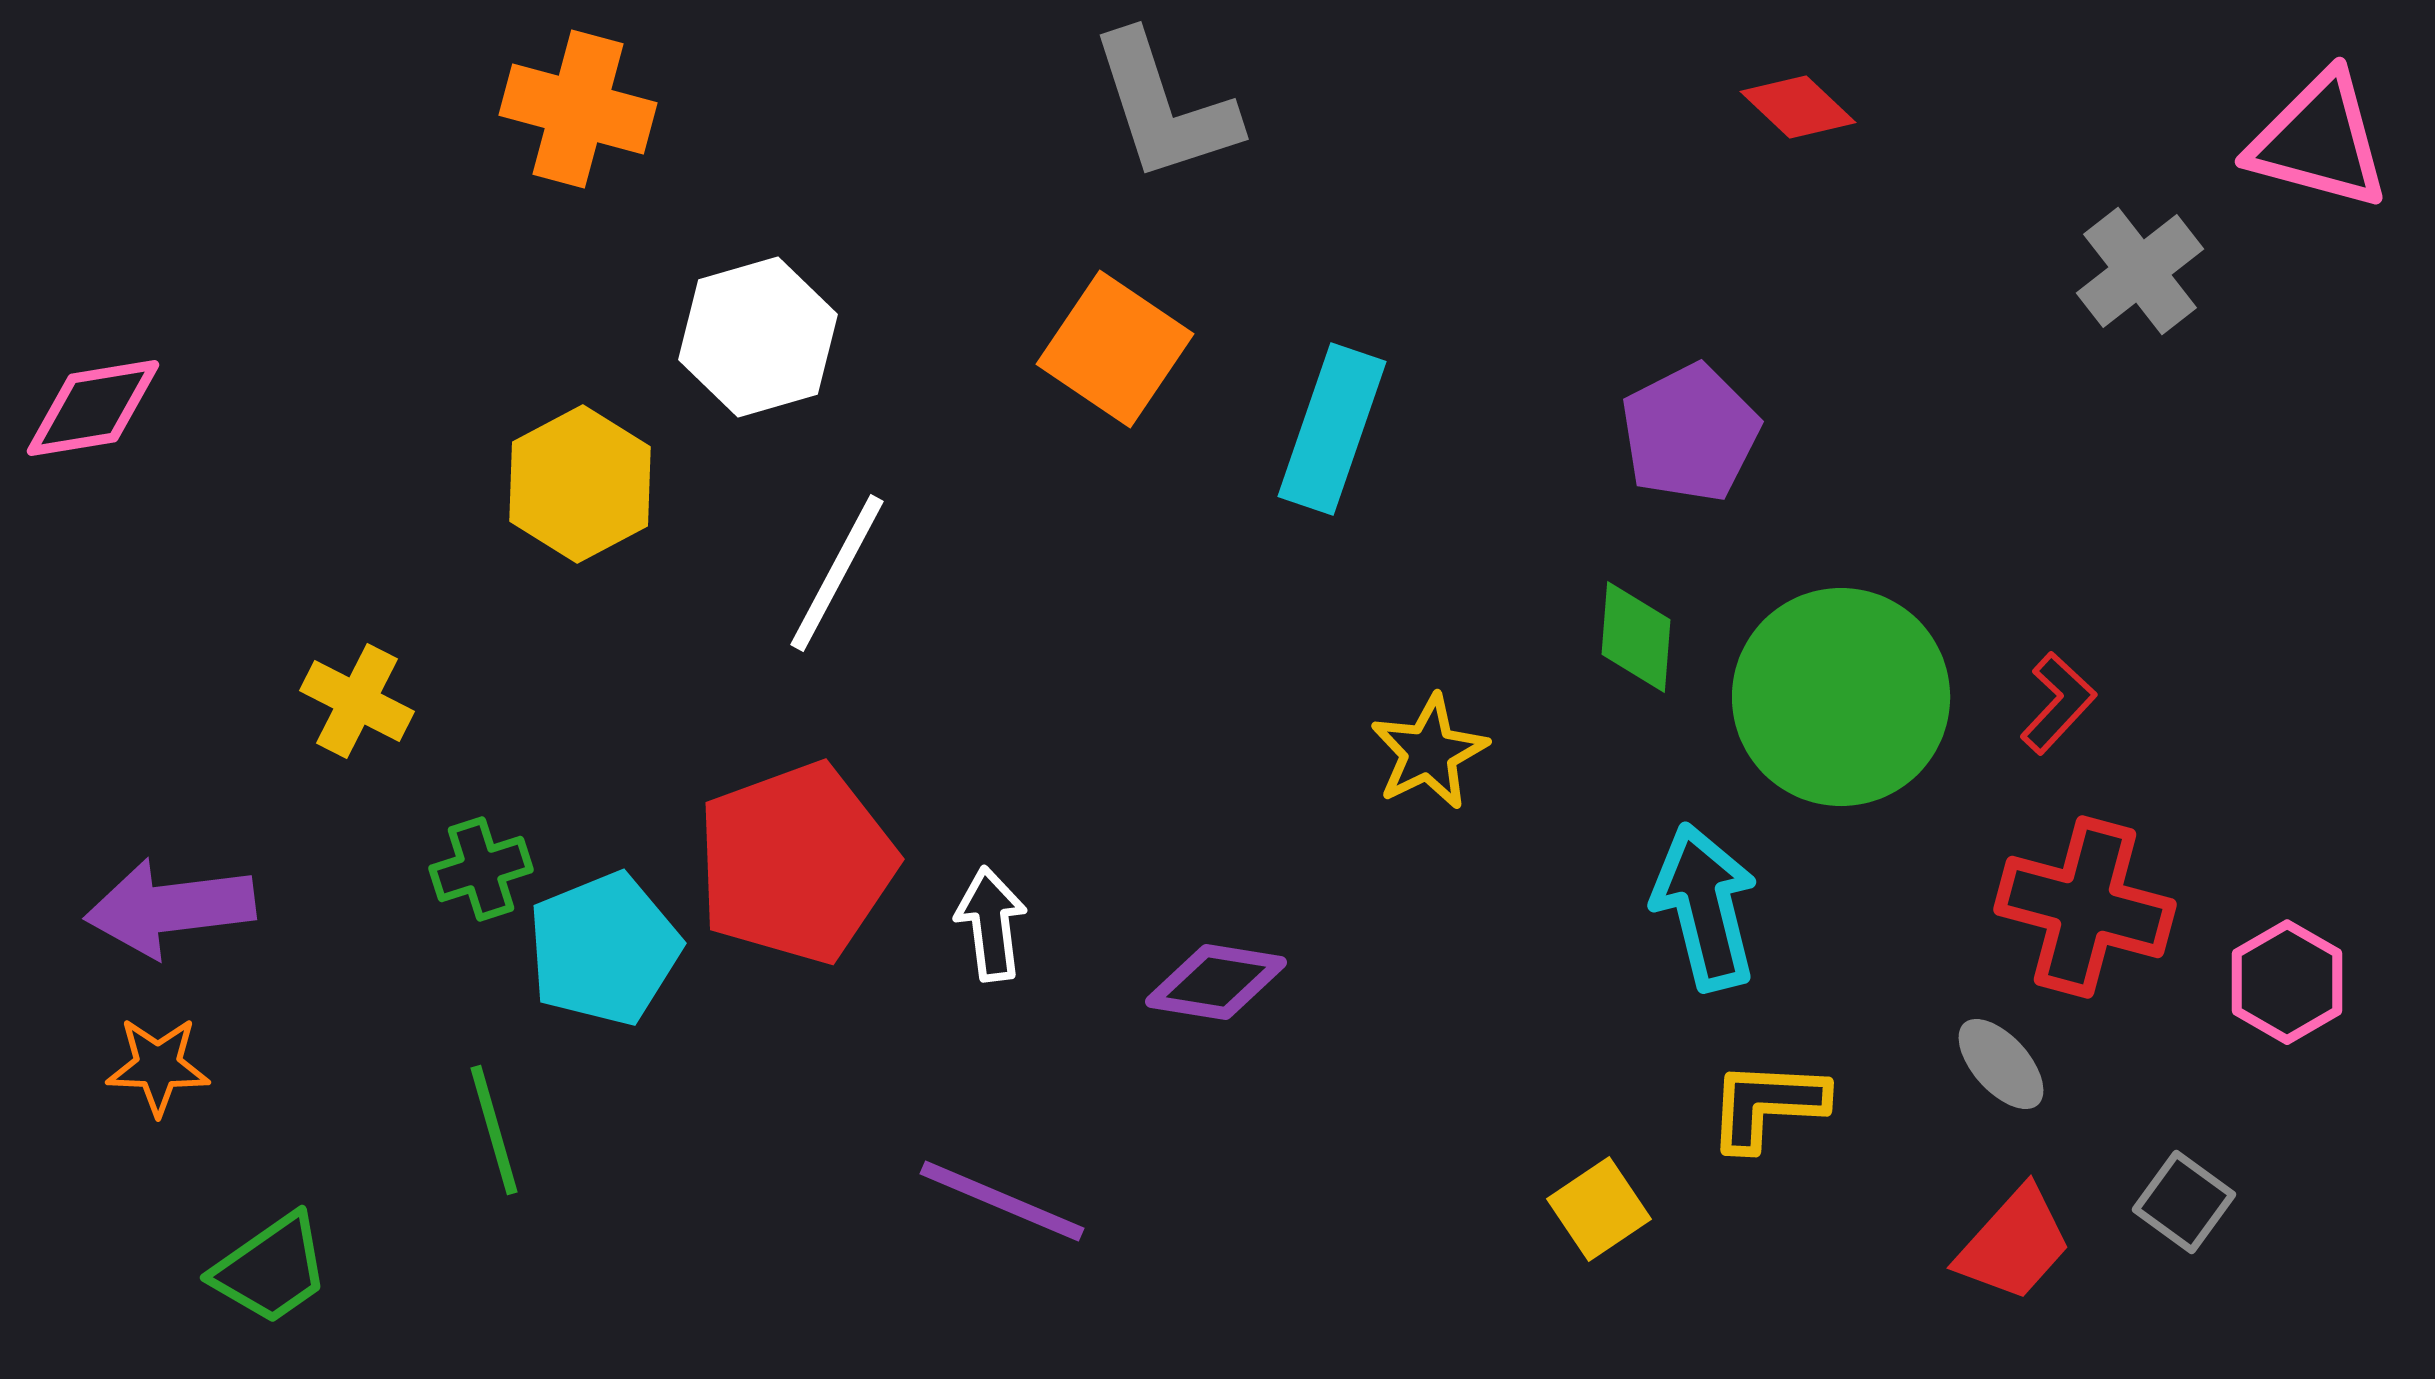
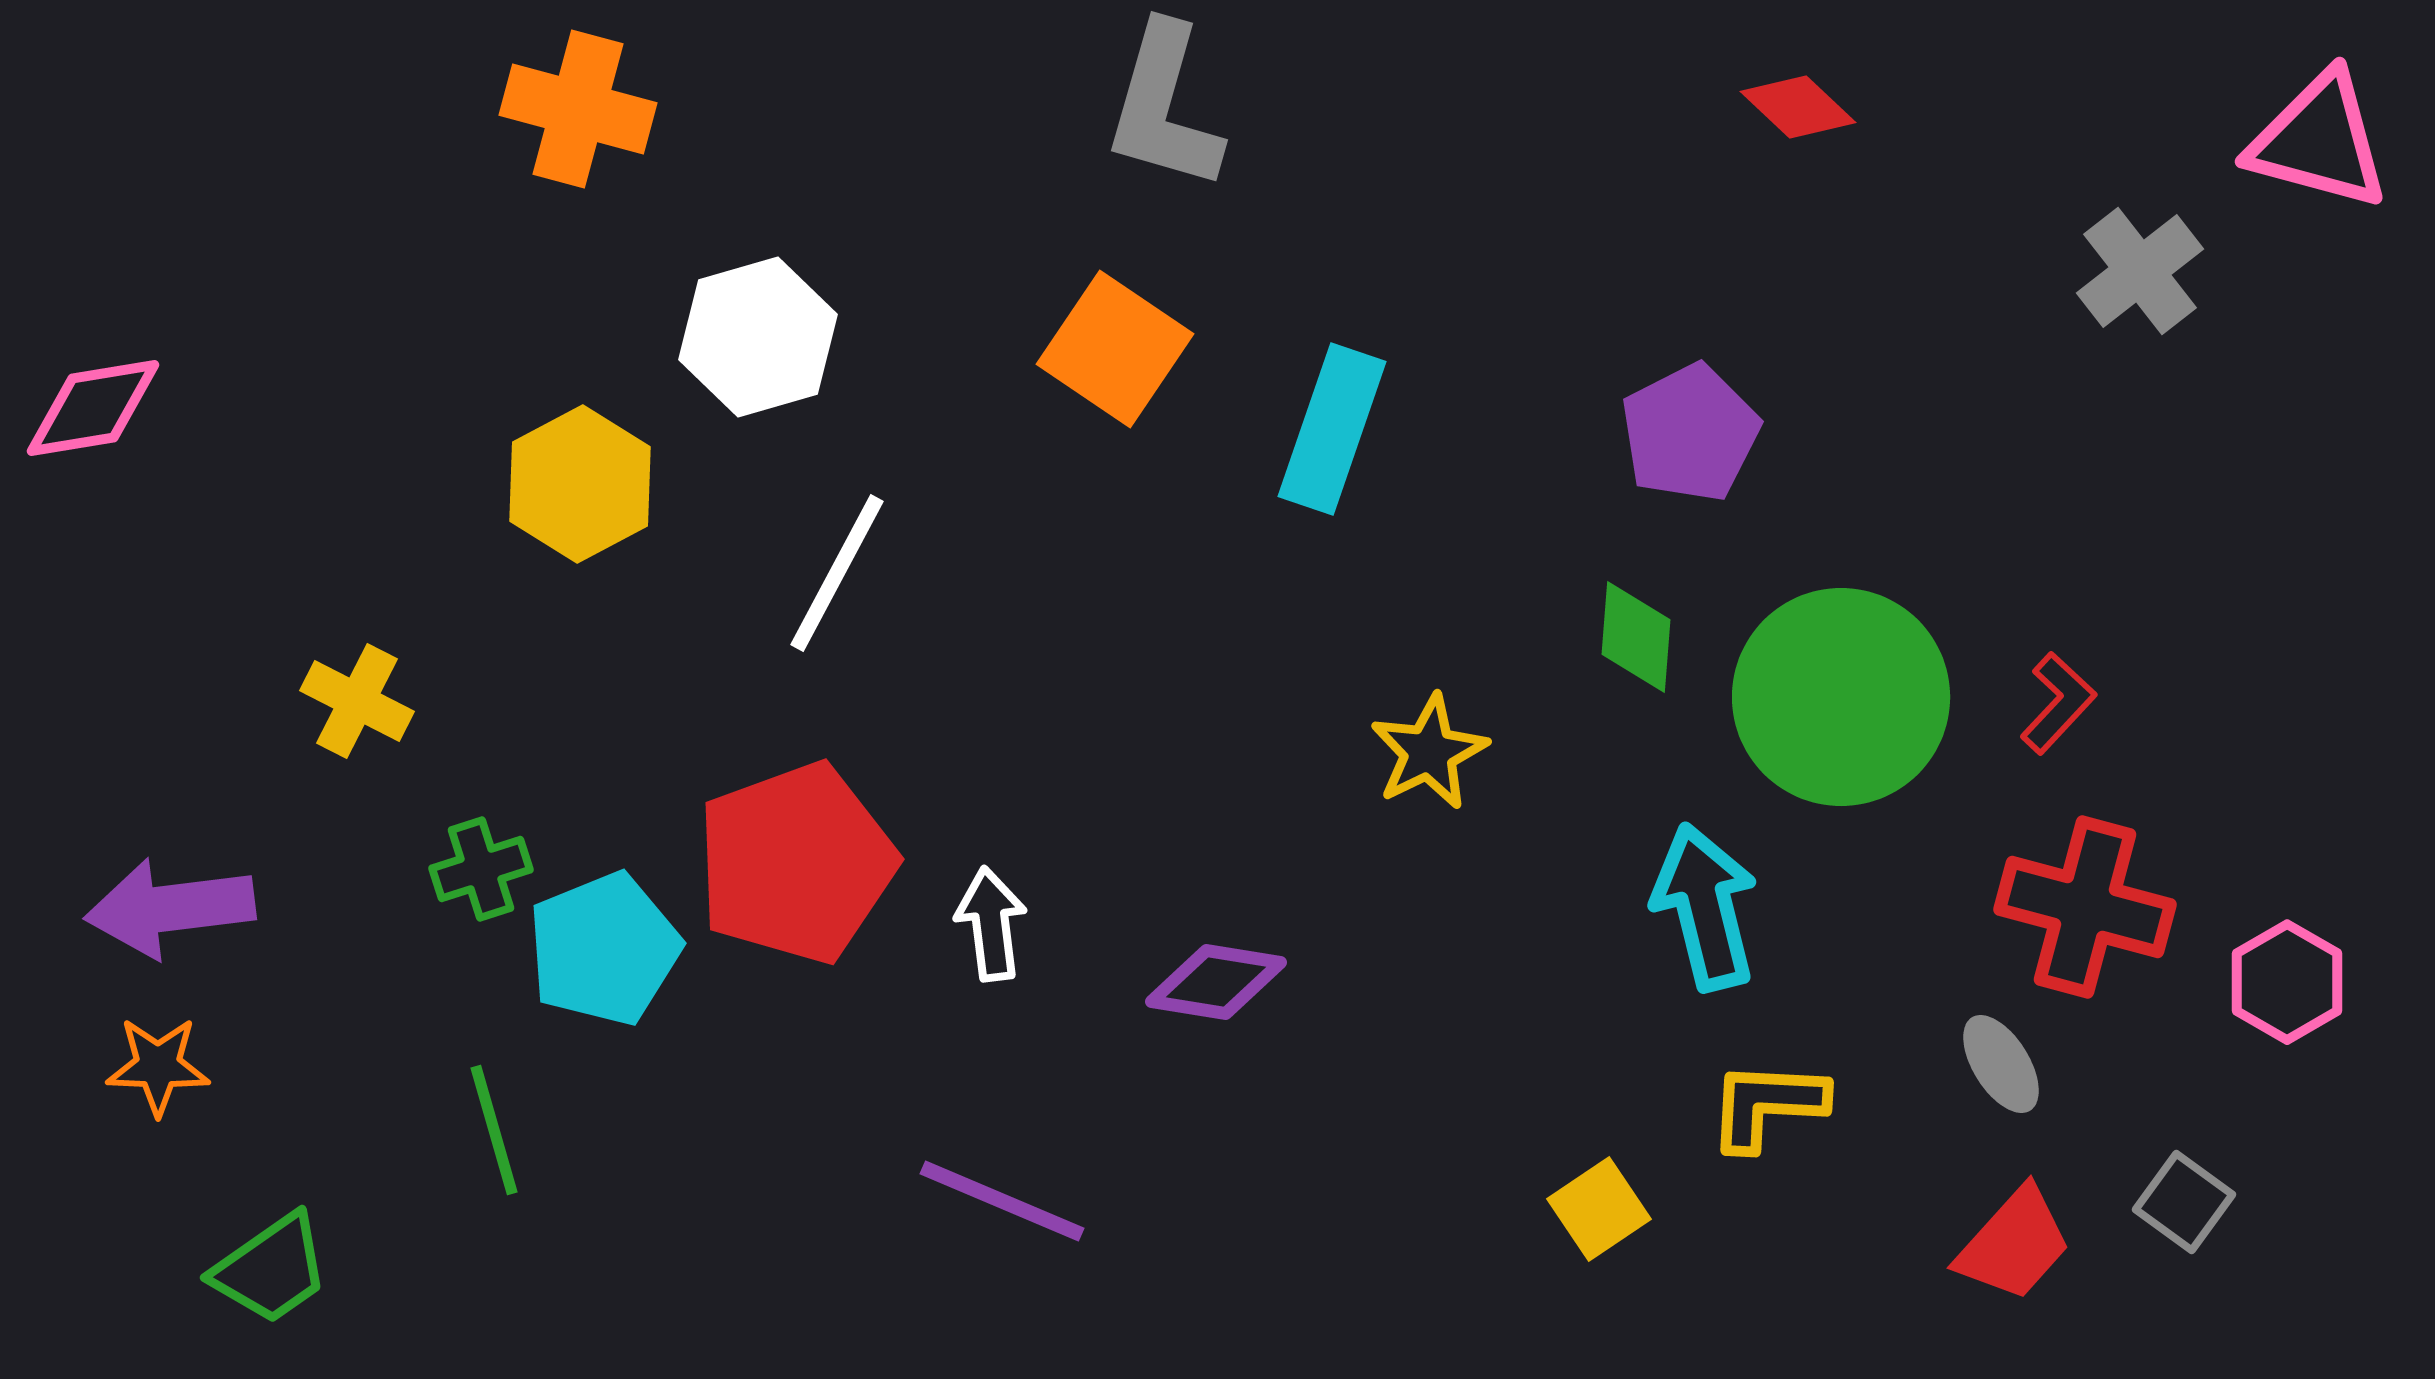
gray L-shape: rotated 34 degrees clockwise
gray ellipse: rotated 10 degrees clockwise
